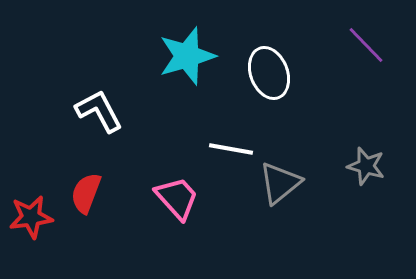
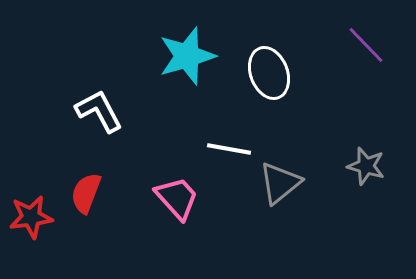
white line: moved 2 px left
